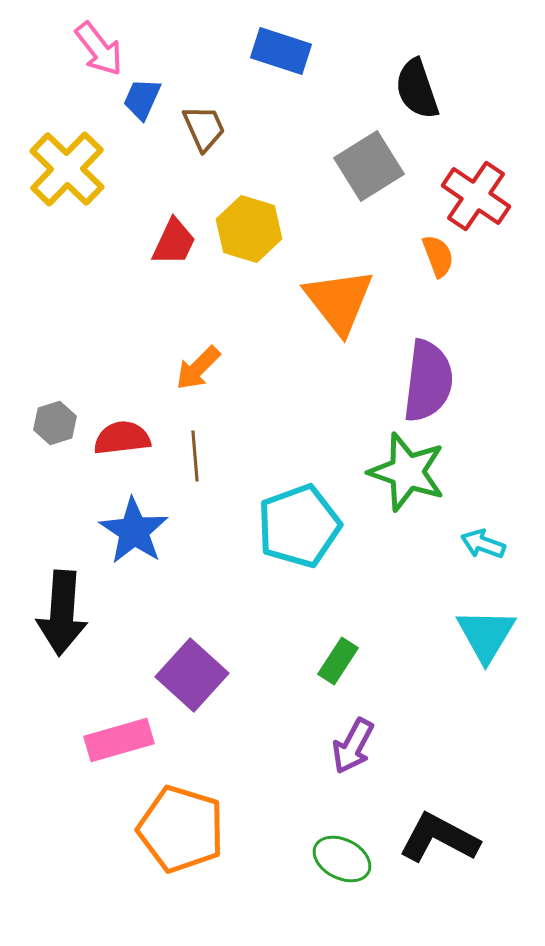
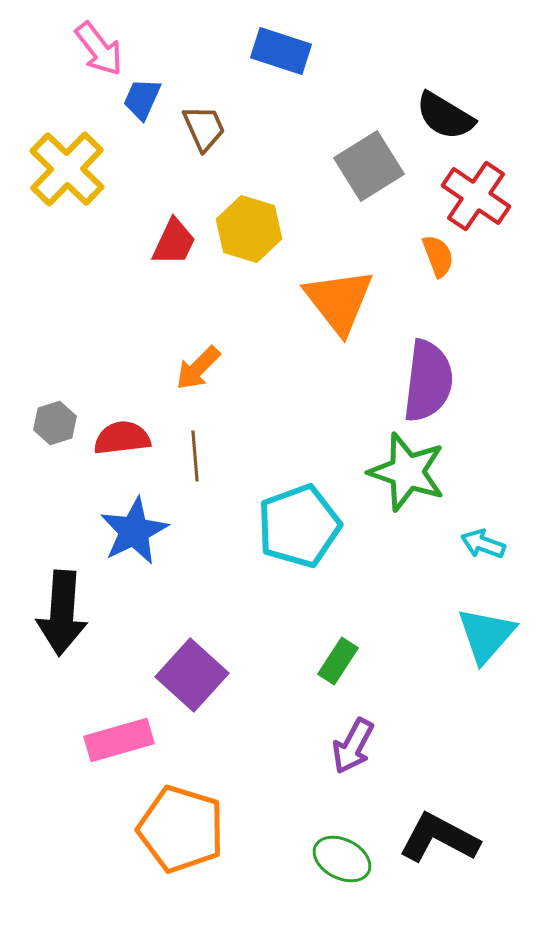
black semicircle: moved 28 px right, 27 px down; rotated 40 degrees counterclockwise
blue star: rotated 12 degrees clockwise
cyan triangle: rotated 10 degrees clockwise
